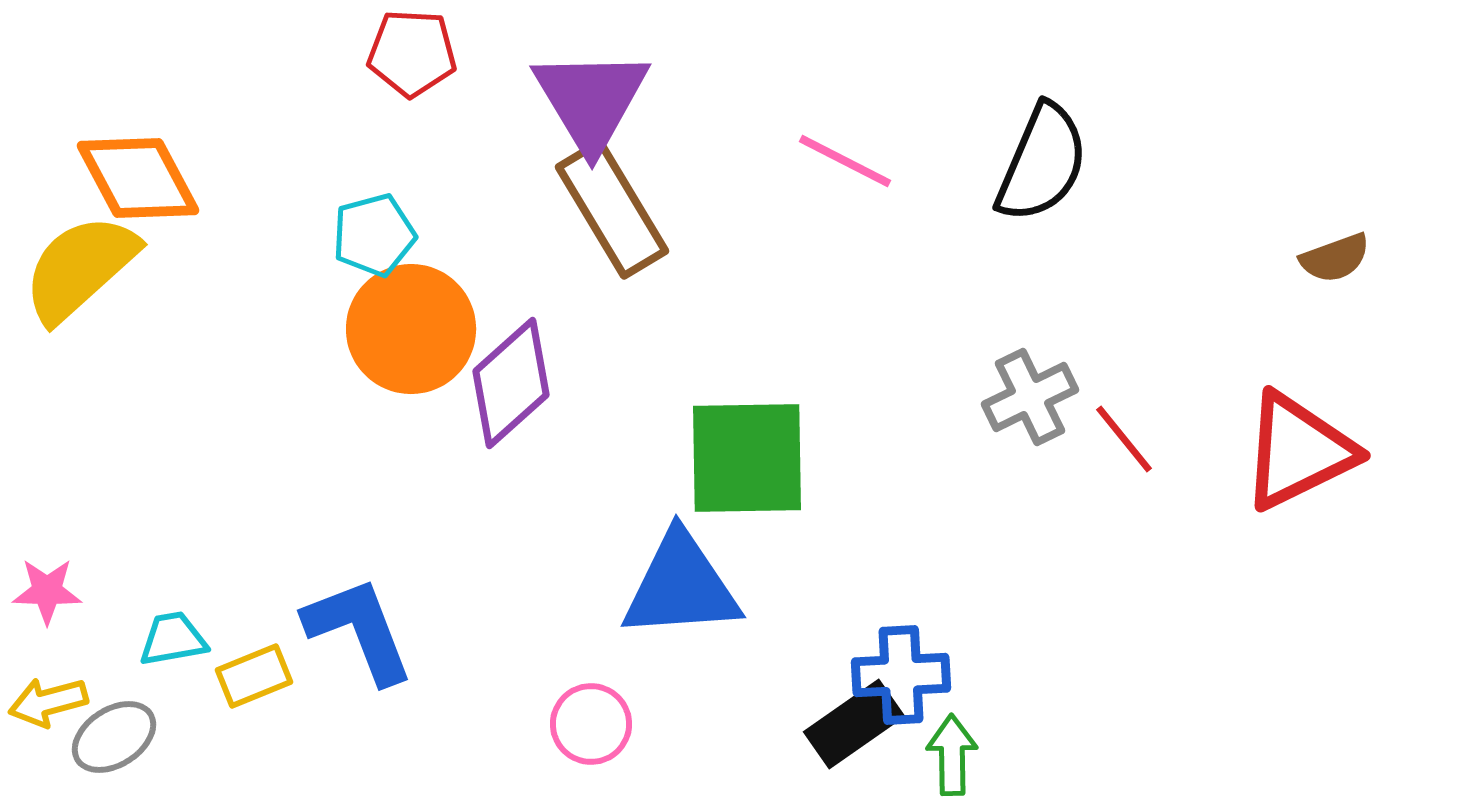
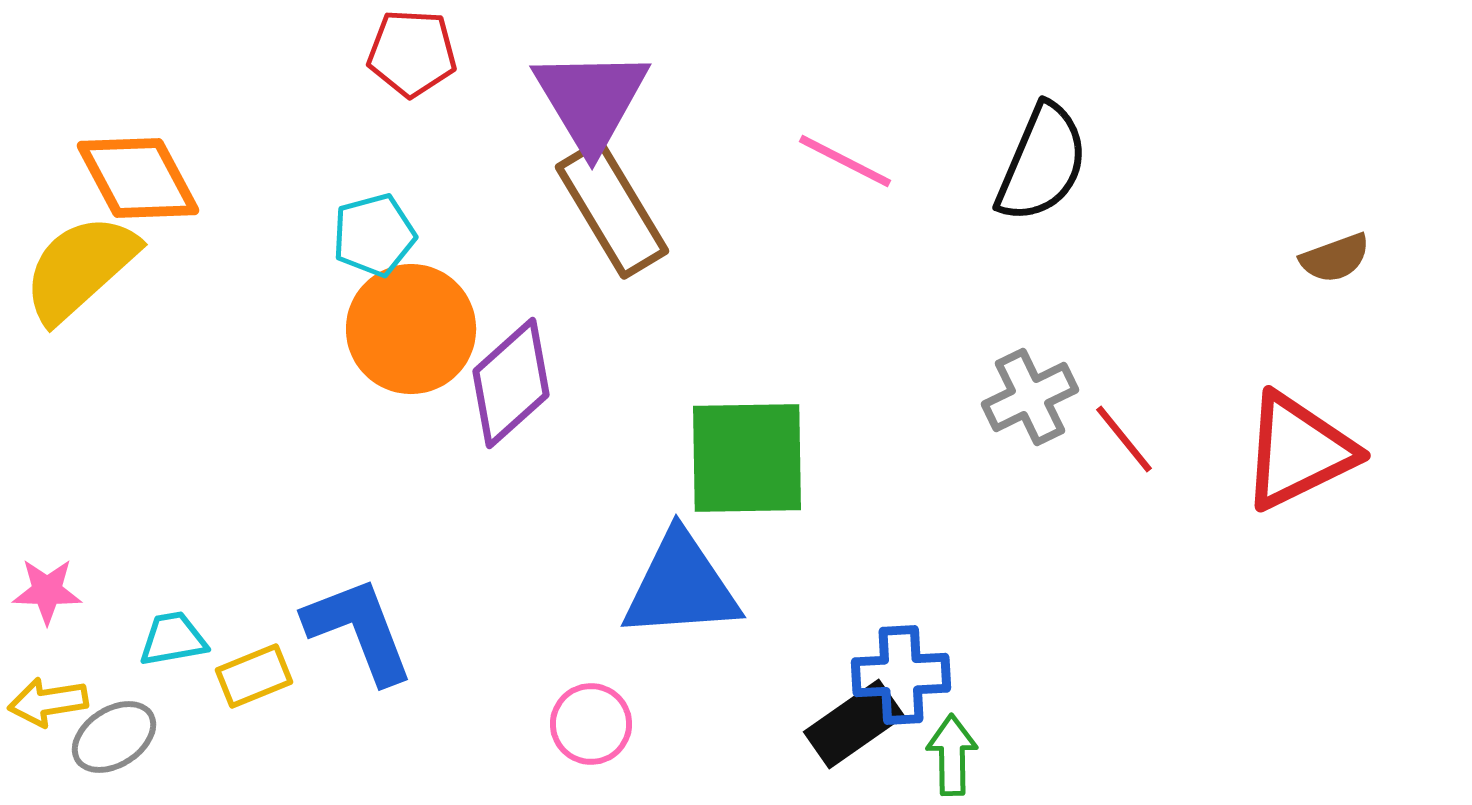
yellow arrow: rotated 6 degrees clockwise
